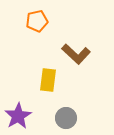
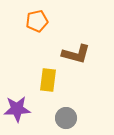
brown L-shape: rotated 28 degrees counterclockwise
purple star: moved 1 px left, 7 px up; rotated 28 degrees clockwise
